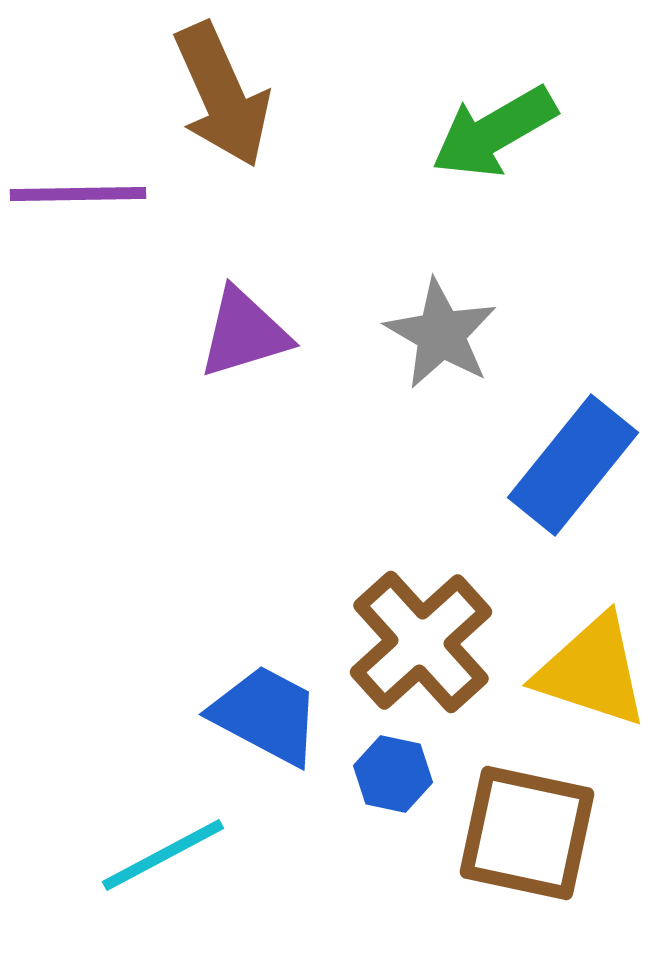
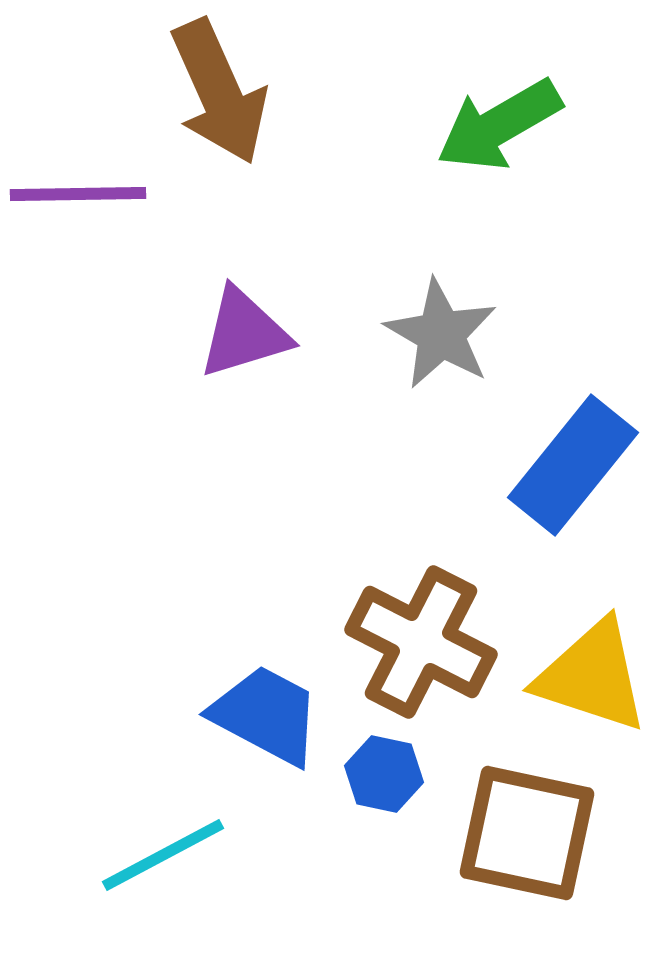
brown arrow: moved 3 px left, 3 px up
green arrow: moved 5 px right, 7 px up
brown cross: rotated 21 degrees counterclockwise
yellow triangle: moved 5 px down
blue hexagon: moved 9 px left
